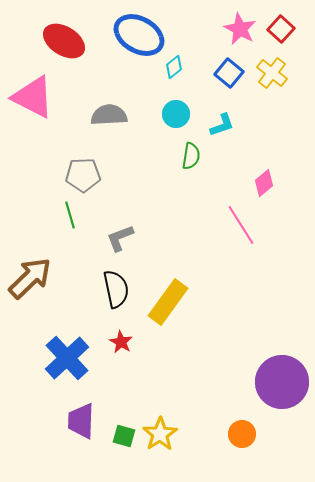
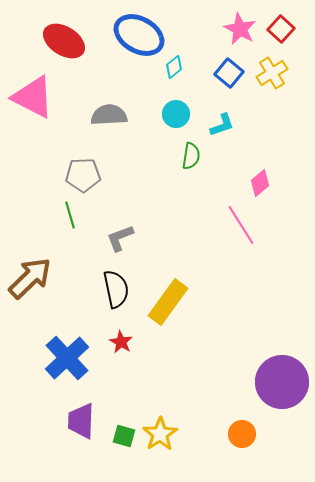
yellow cross: rotated 20 degrees clockwise
pink diamond: moved 4 px left
